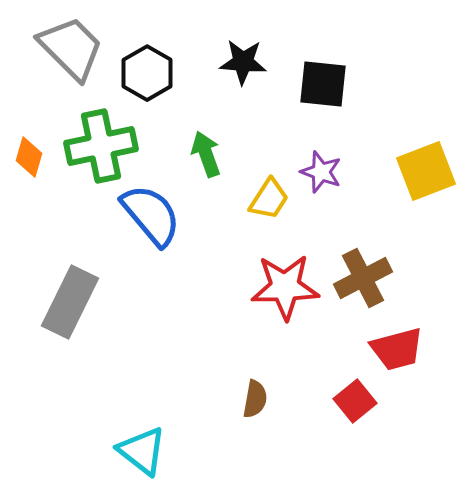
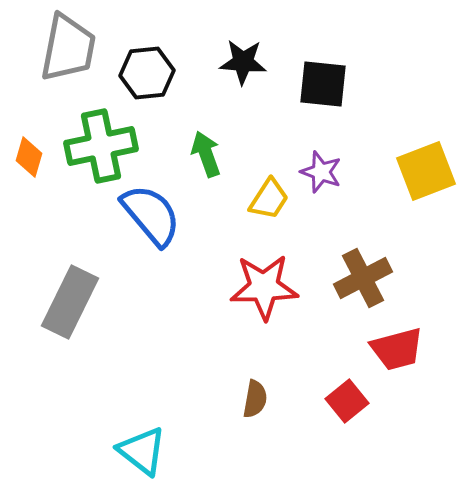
gray trapezoid: moved 3 px left; rotated 56 degrees clockwise
black hexagon: rotated 24 degrees clockwise
red star: moved 21 px left
red square: moved 8 px left
